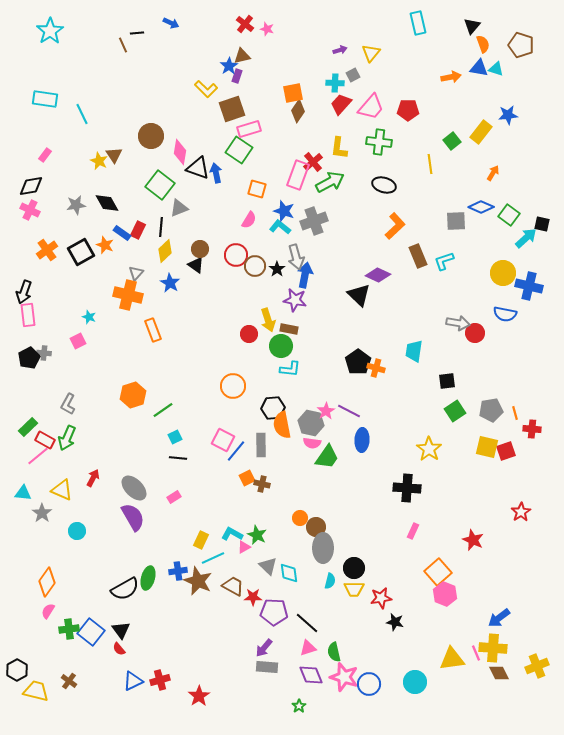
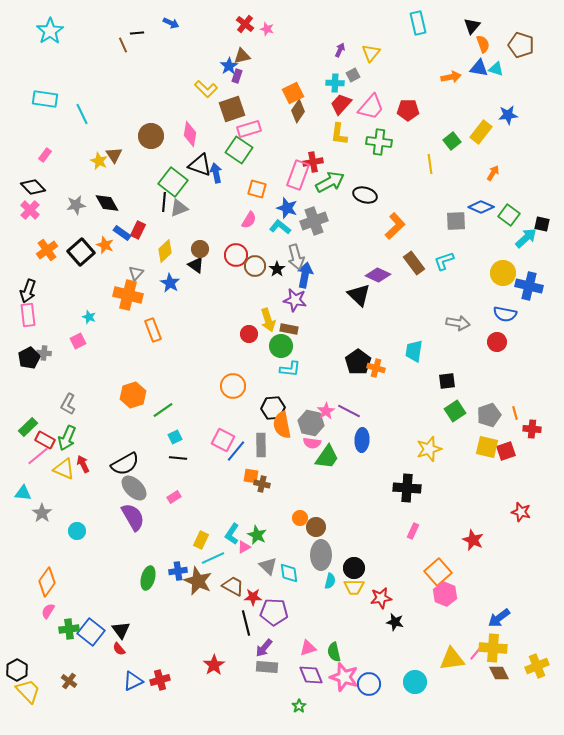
purple arrow at (340, 50): rotated 48 degrees counterclockwise
orange square at (293, 93): rotated 15 degrees counterclockwise
yellow L-shape at (339, 148): moved 14 px up
pink diamond at (180, 152): moved 10 px right, 18 px up
red cross at (313, 162): rotated 30 degrees clockwise
black triangle at (198, 168): moved 2 px right, 3 px up
green square at (160, 185): moved 13 px right, 3 px up
black ellipse at (384, 185): moved 19 px left, 10 px down
black diamond at (31, 186): moved 2 px right, 1 px down; rotated 55 degrees clockwise
pink cross at (30, 210): rotated 18 degrees clockwise
blue star at (284, 211): moved 3 px right, 3 px up
black line at (161, 227): moved 3 px right, 25 px up
black square at (81, 252): rotated 12 degrees counterclockwise
brown rectangle at (418, 256): moved 4 px left, 7 px down; rotated 15 degrees counterclockwise
black arrow at (24, 292): moved 4 px right, 1 px up
red circle at (475, 333): moved 22 px right, 9 px down
gray pentagon at (491, 410): moved 2 px left, 5 px down; rotated 10 degrees counterclockwise
yellow star at (429, 449): rotated 20 degrees clockwise
red arrow at (93, 478): moved 10 px left, 14 px up; rotated 54 degrees counterclockwise
orange square at (247, 478): moved 4 px right, 2 px up; rotated 35 degrees clockwise
yellow triangle at (62, 490): moved 2 px right, 21 px up
red star at (521, 512): rotated 24 degrees counterclockwise
cyan L-shape at (232, 534): rotated 85 degrees counterclockwise
gray ellipse at (323, 548): moved 2 px left, 7 px down
black semicircle at (125, 589): moved 125 px up
yellow trapezoid at (354, 589): moved 2 px up
black line at (307, 623): moved 61 px left; rotated 35 degrees clockwise
pink line at (476, 653): rotated 63 degrees clockwise
yellow trapezoid at (36, 691): moved 8 px left; rotated 32 degrees clockwise
red star at (199, 696): moved 15 px right, 31 px up
